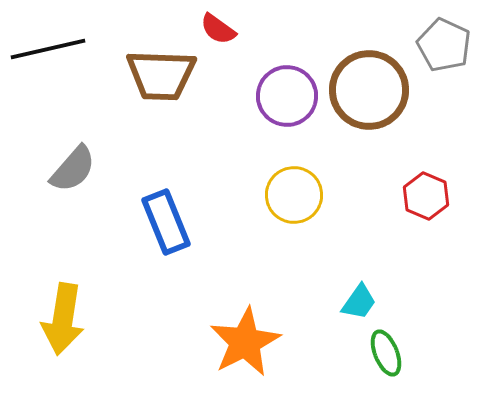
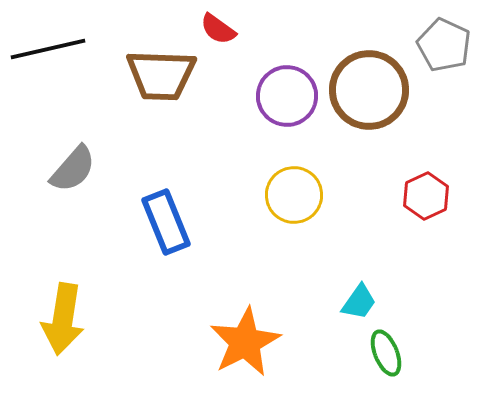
red hexagon: rotated 12 degrees clockwise
